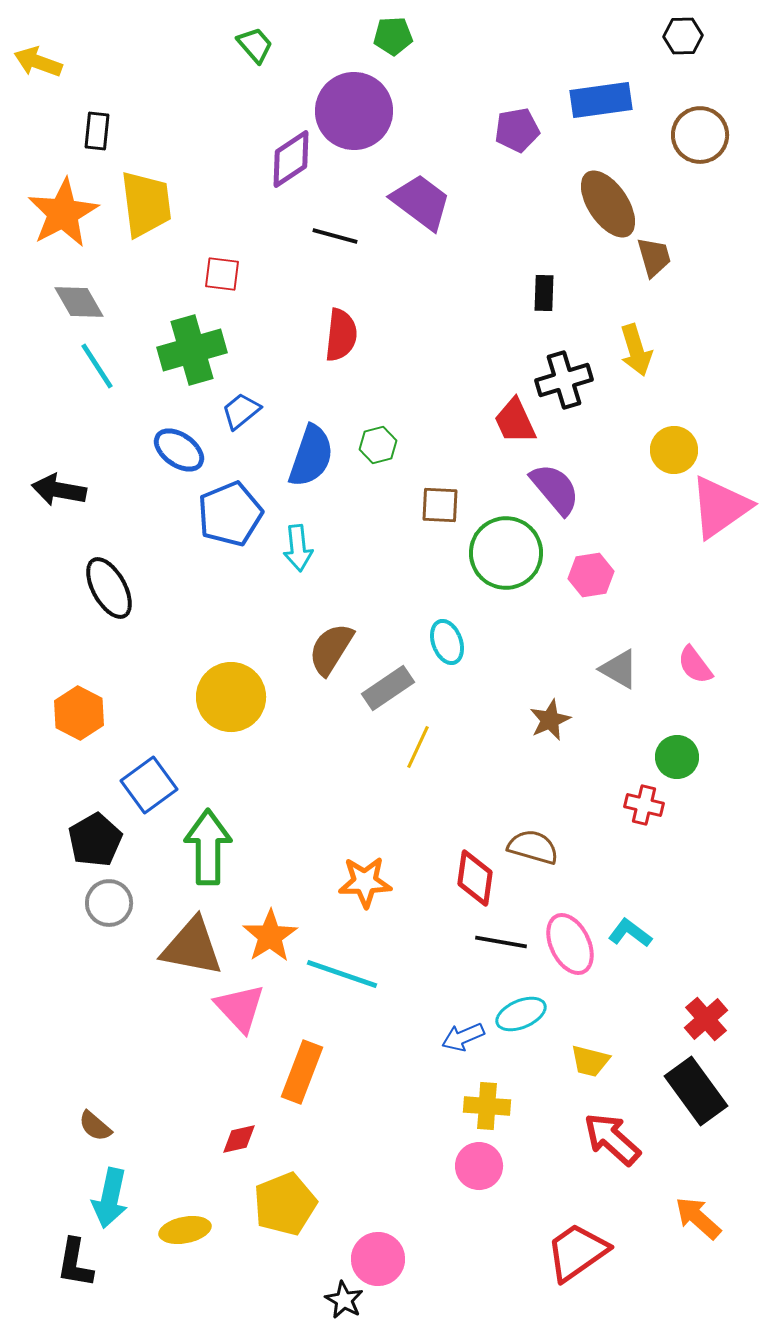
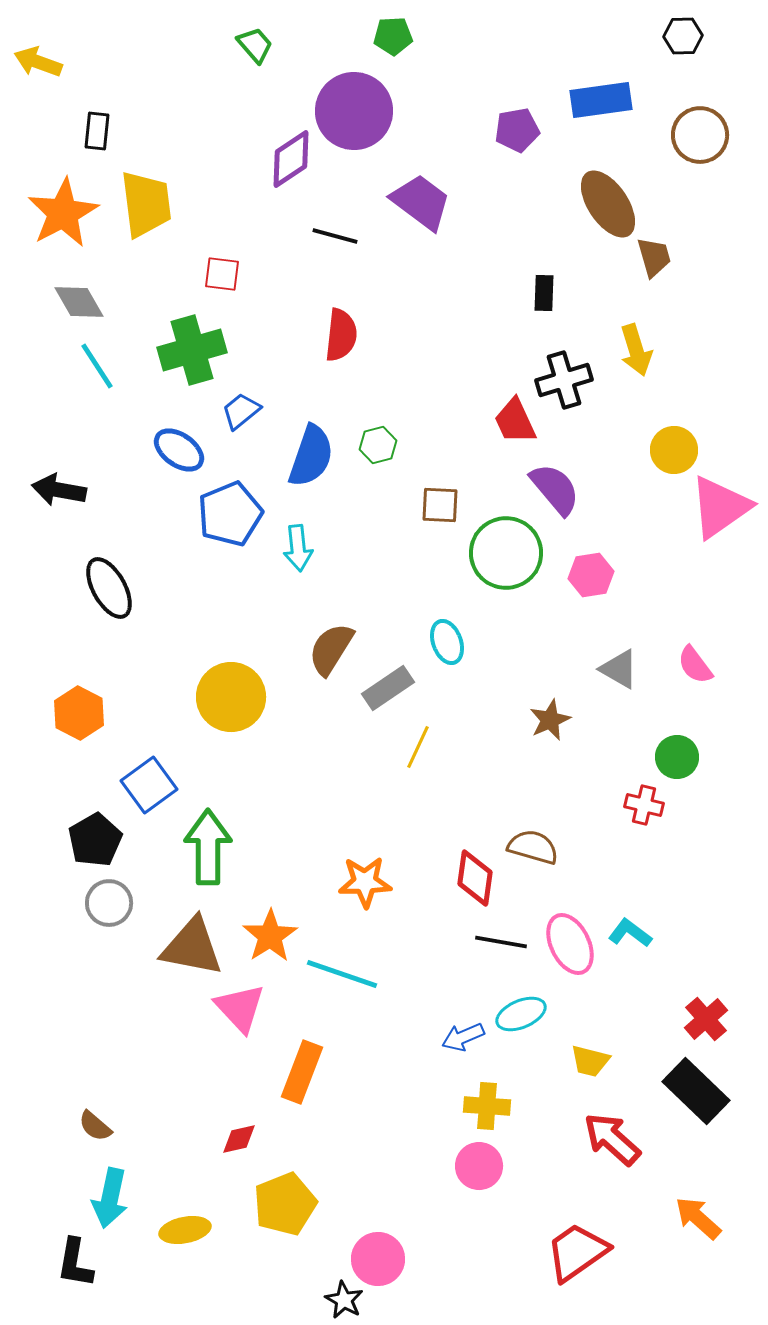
black rectangle at (696, 1091): rotated 10 degrees counterclockwise
